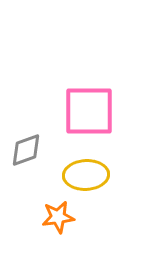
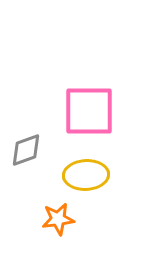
orange star: moved 2 px down
